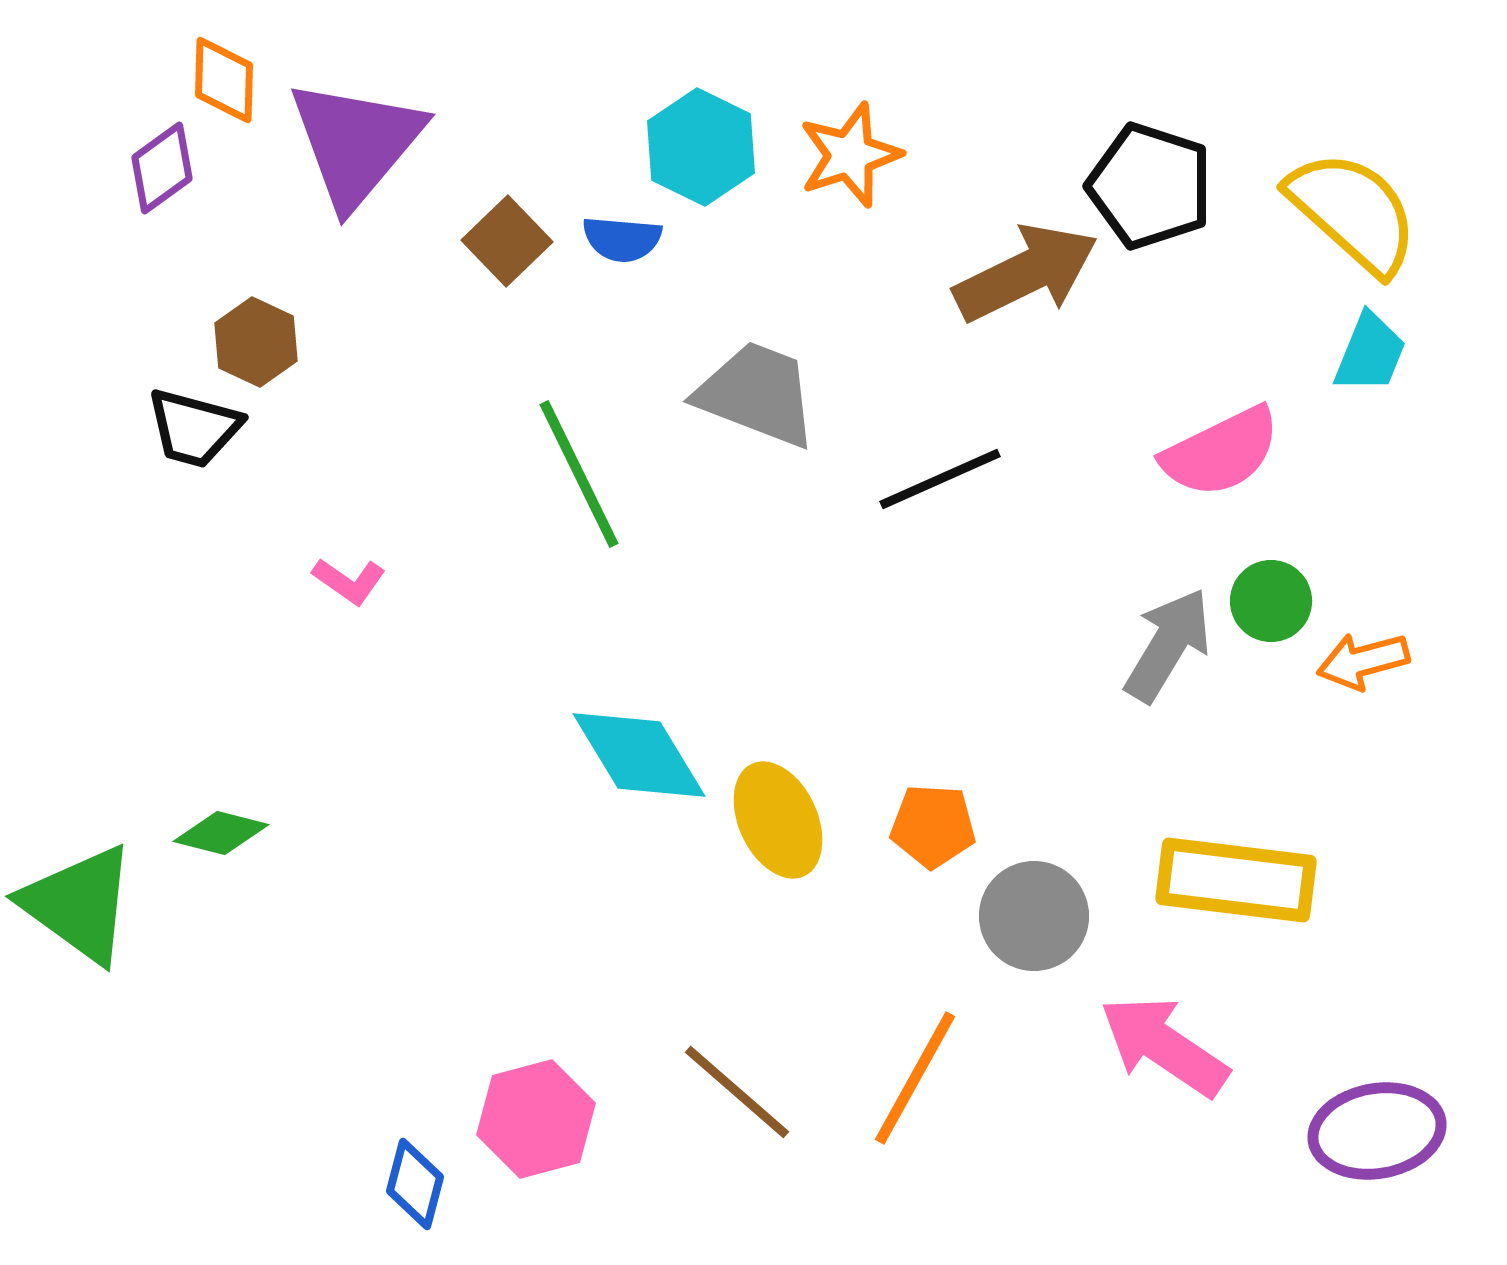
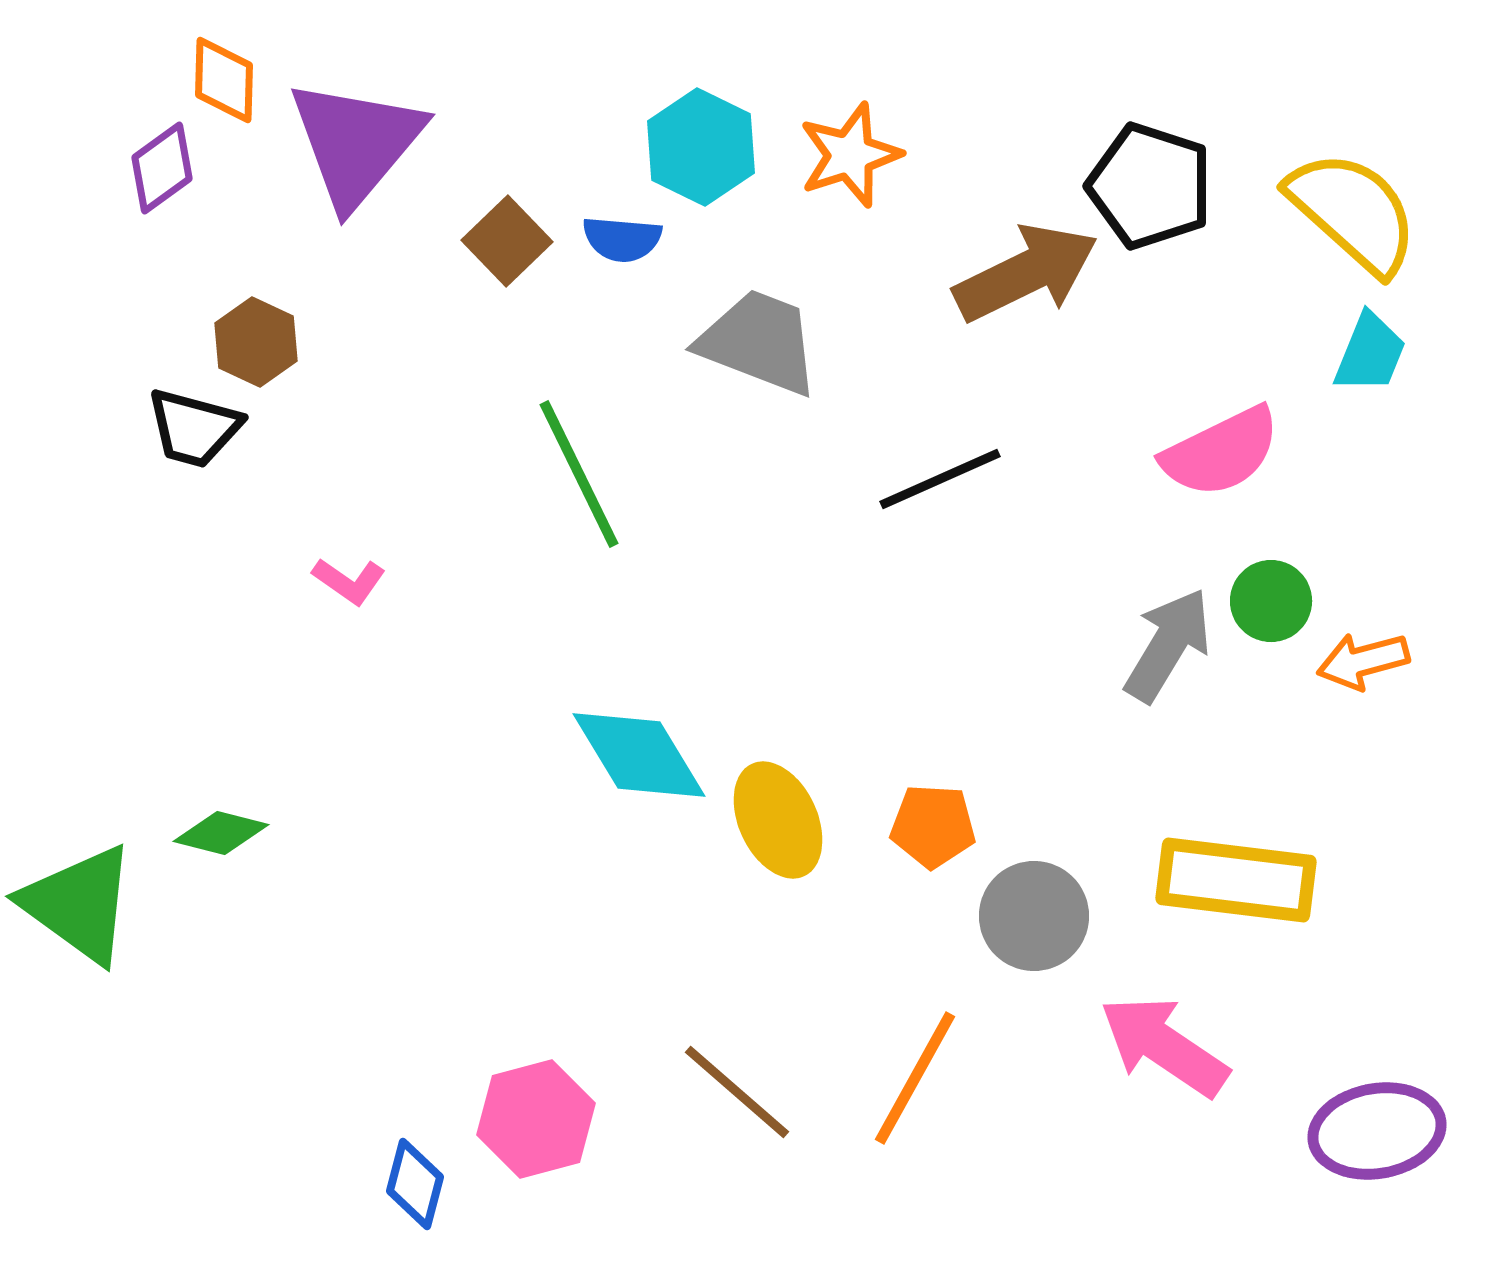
gray trapezoid: moved 2 px right, 52 px up
